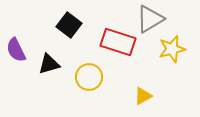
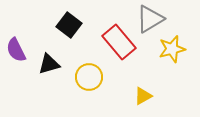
red rectangle: moved 1 px right; rotated 32 degrees clockwise
